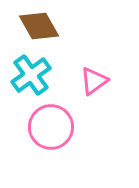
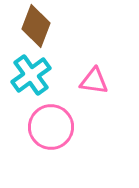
brown diamond: moved 3 px left; rotated 51 degrees clockwise
pink triangle: rotated 44 degrees clockwise
